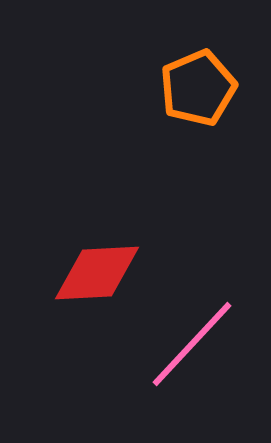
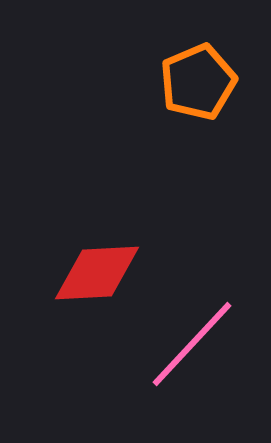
orange pentagon: moved 6 px up
